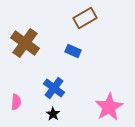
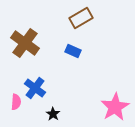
brown rectangle: moved 4 px left
blue cross: moved 19 px left
pink star: moved 6 px right
